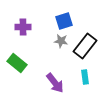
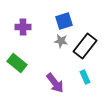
cyan rectangle: rotated 16 degrees counterclockwise
